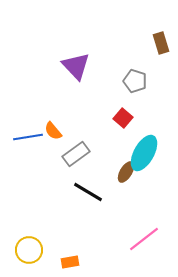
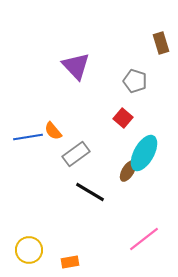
brown ellipse: moved 2 px right, 1 px up
black line: moved 2 px right
